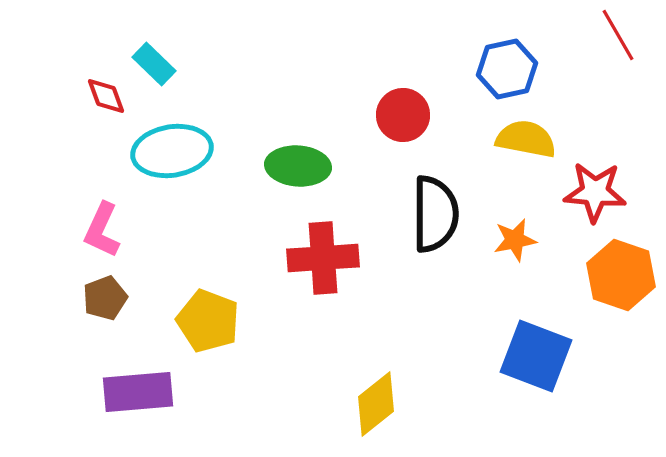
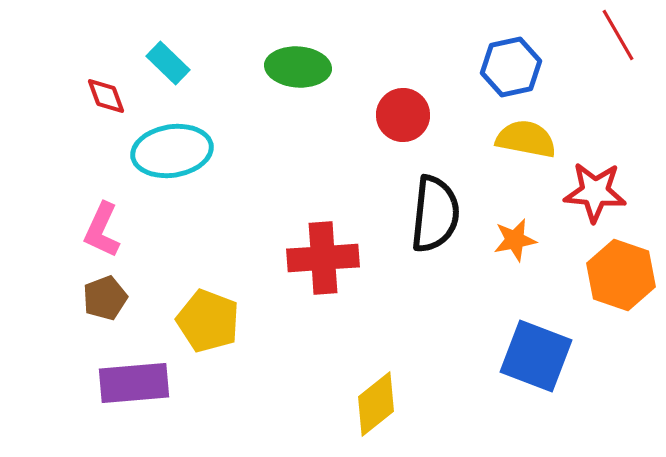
cyan rectangle: moved 14 px right, 1 px up
blue hexagon: moved 4 px right, 2 px up
green ellipse: moved 99 px up
black semicircle: rotated 6 degrees clockwise
purple rectangle: moved 4 px left, 9 px up
